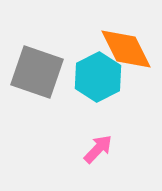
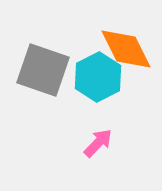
gray square: moved 6 px right, 2 px up
pink arrow: moved 6 px up
